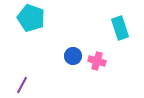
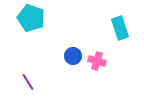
purple line: moved 6 px right, 3 px up; rotated 60 degrees counterclockwise
